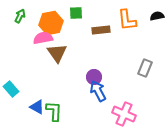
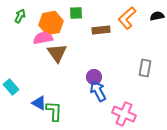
orange L-shape: moved 2 px up; rotated 55 degrees clockwise
gray rectangle: rotated 12 degrees counterclockwise
cyan rectangle: moved 2 px up
blue triangle: moved 2 px right, 4 px up
